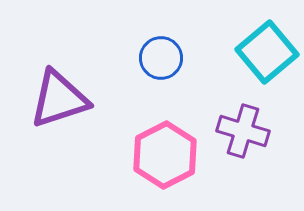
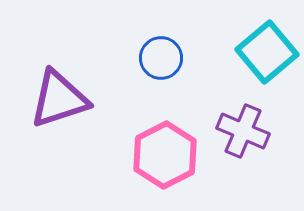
purple cross: rotated 6 degrees clockwise
